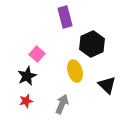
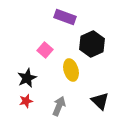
purple rectangle: rotated 55 degrees counterclockwise
pink square: moved 8 px right, 4 px up
yellow ellipse: moved 4 px left, 1 px up
black star: moved 2 px down
black triangle: moved 7 px left, 16 px down
gray arrow: moved 3 px left, 2 px down
